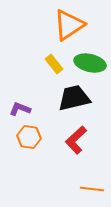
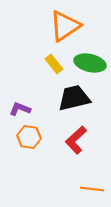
orange triangle: moved 4 px left, 1 px down
